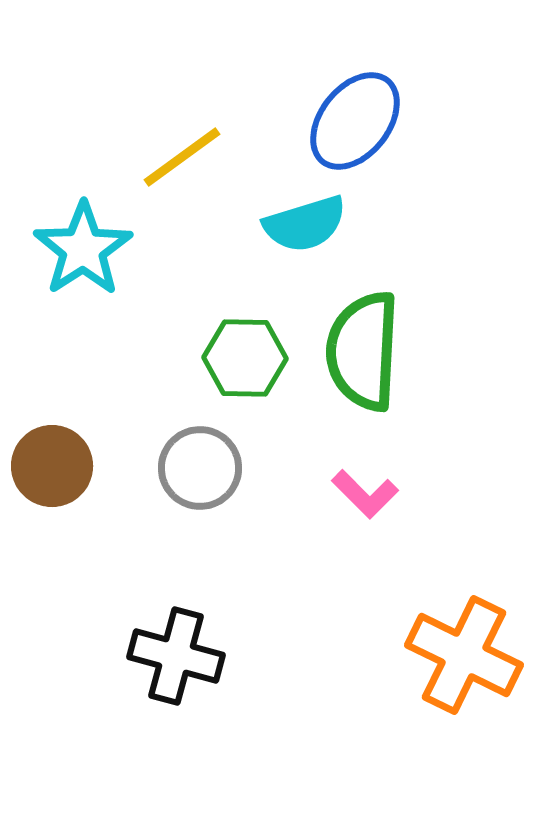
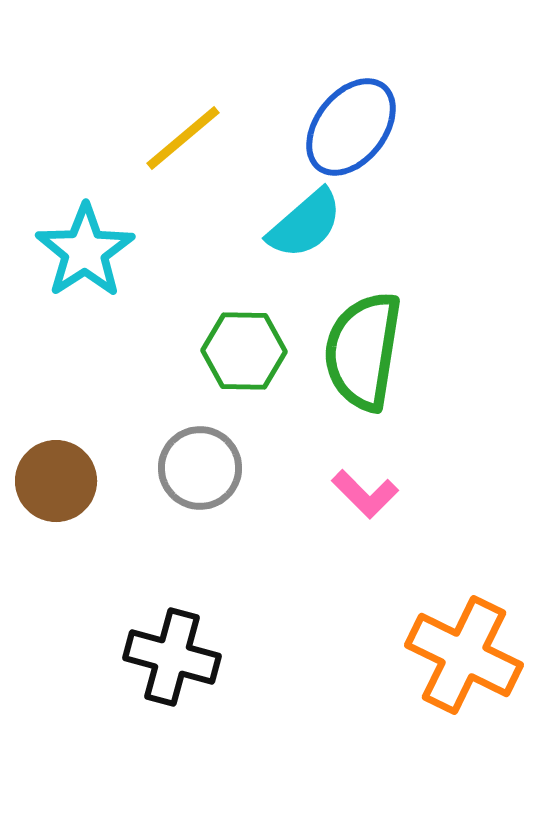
blue ellipse: moved 4 px left, 6 px down
yellow line: moved 1 px right, 19 px up; rotated 4 degrees counterclockwise
cyan semicircle: rotated 24 degrees counterclockwise
cyan star: moved 2 px right, 2 px down
green semicircle: rotated 6 degrees clockwise
green hexagon: moved 1 px left, 7 px up
brown circle: moved 4 px right, 15 px down
black cross: moved 4 px left, 1 px down
